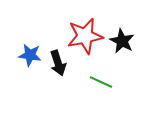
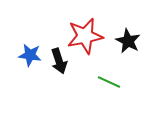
black star: moved 6 px right
black arrow: moved 1 px right, 2 px up
green line: moved 8 px right
